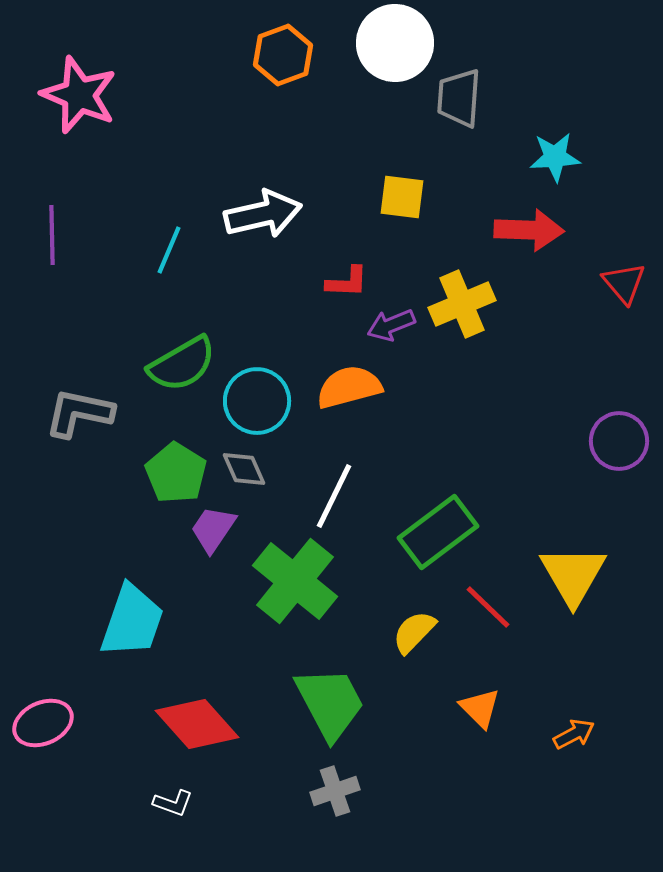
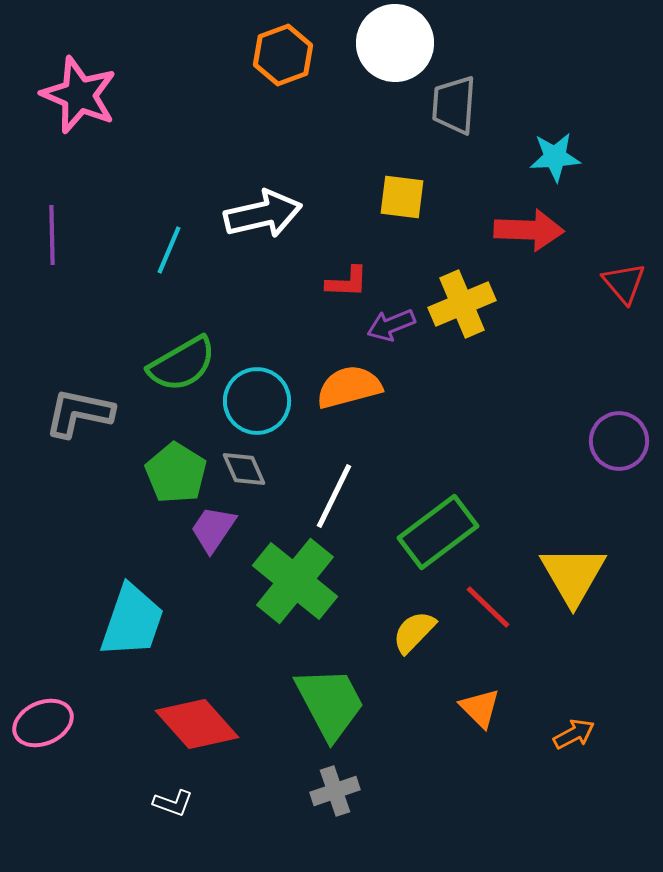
gray trapezoid: moved 5 px left, 7 px down
